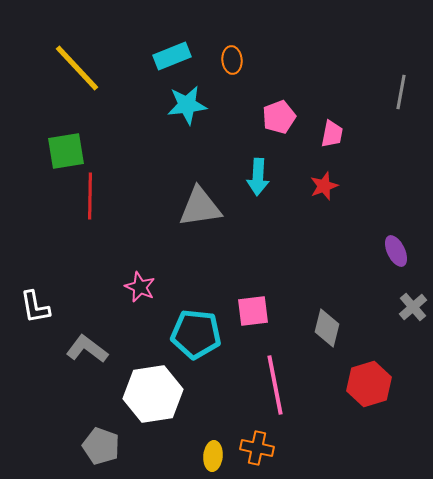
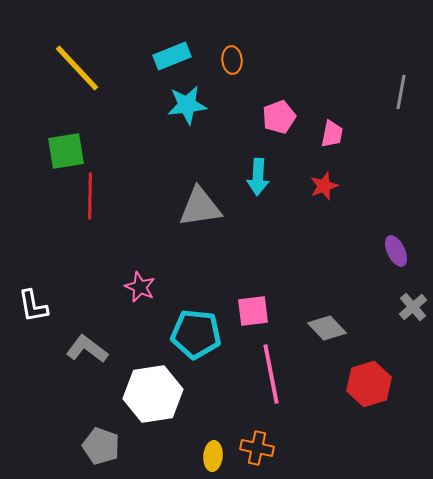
white L-shape: moved 2 px left, 1 px up
gray diamond: rotated 57 degrees counterclockwise
pink line: moved 4 px left, 11 px up
